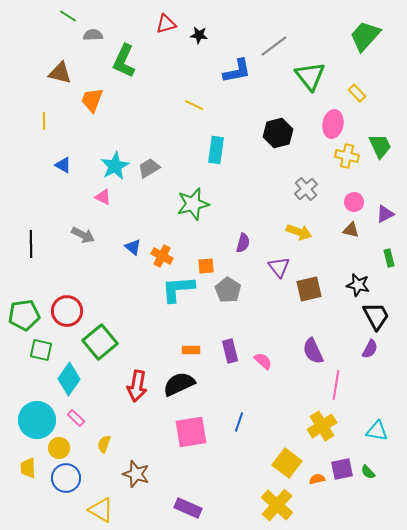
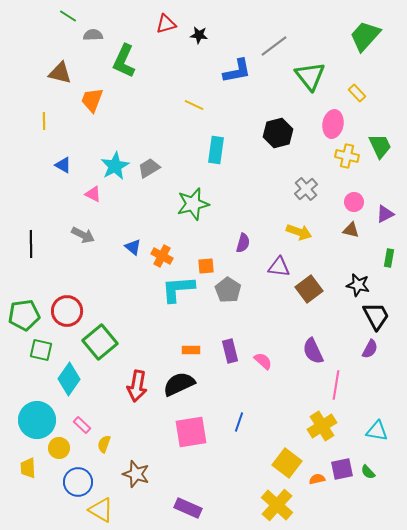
pink triangle at (103, 197): moved 10 px left, 3 px up
green rectangle at (389, 258): rotated 24 degrees clockwise
purple triangle at (279, 267): rotated 45 degrees counterclockwise
brown square at (309, 289): rotated 24 degrees counterclockwise
pink rectangle at (76, 418): moved 6 px right, 7 px down
blue circle at (66, 478): moved 12 px right, 4 px down
